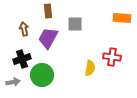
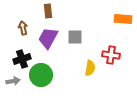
orange rectangle: moved 1 px right, 1 px down
gray square: moved 13 px down
brown arrow: moved 1 px left, 1 px up
red cross: moved 1 px left, 2 px up
green circle: moved 1 px left
gray arrow: moved 1 px up
